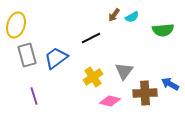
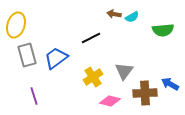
brown arrow: moved 1 px up; rotated 64 degrees clockwise
